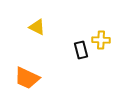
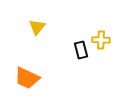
yellow triangle: rotated 42 degrees clockwise
